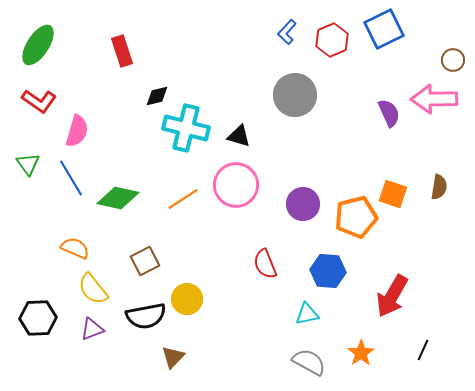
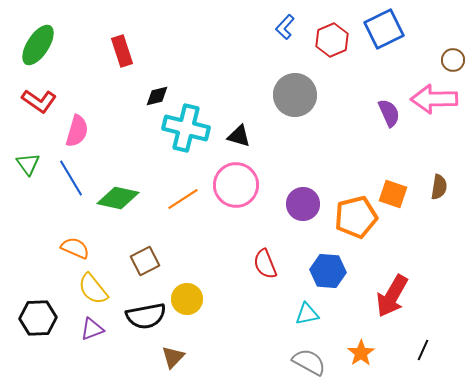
blue L-shape: moved 2 px left, 5 px up
